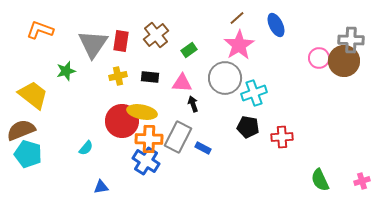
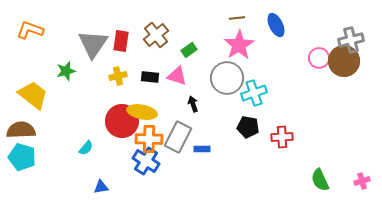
brown line: rotated 35 degrees clockwise
orange L-shape: moved 10 px left
gray cross: rotated 15 degrees counterclockwise
gray circle: moved 2 px right
pink triangle: moved 5 px left, 7 px up; rotated 15 degrees clockwise
brown semicircle: rotated 20 degrees clockwise
blue rectangle: moved 1 px left, 1 px down; rotated 28 degrees counterclockwise
cyan pentagon: moved 6 px left, 3 px down
